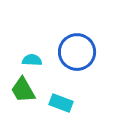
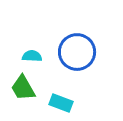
cyan semicircle: moved 4 px up
green trapezoid: moved 2 px up
